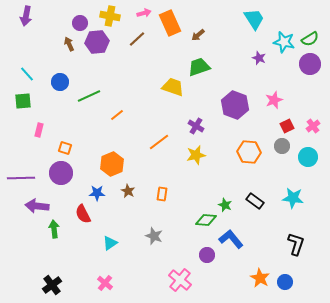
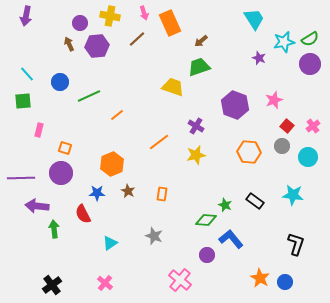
pink arrow at (144, 13): rotated 88 degrees clockwise
brown arrow at (198, 35): moved 3 px right, 6 px down
purple hexagon at (97, 42): moved 4 px down
cyan star at (284, 42): rotated 25 degrees counterclockwise
red square at (287, 126): rotated 24 degrees counterclockwise
cyan star at (293, 198): moved 3 px up
